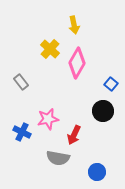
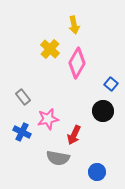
gray rectangle: moved 2 px right, 15 px down
